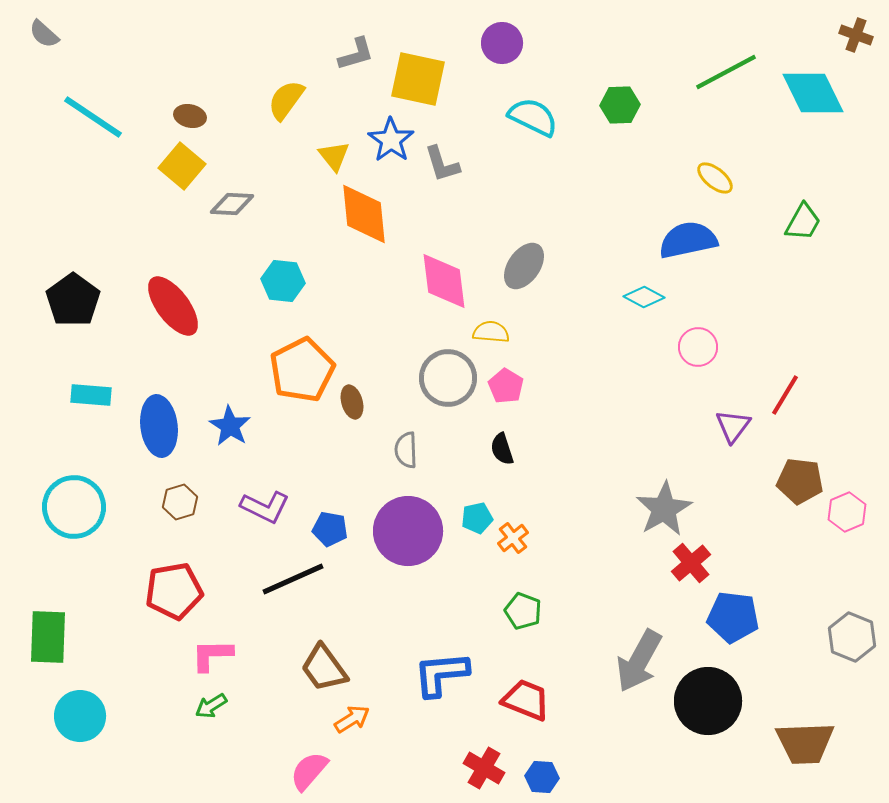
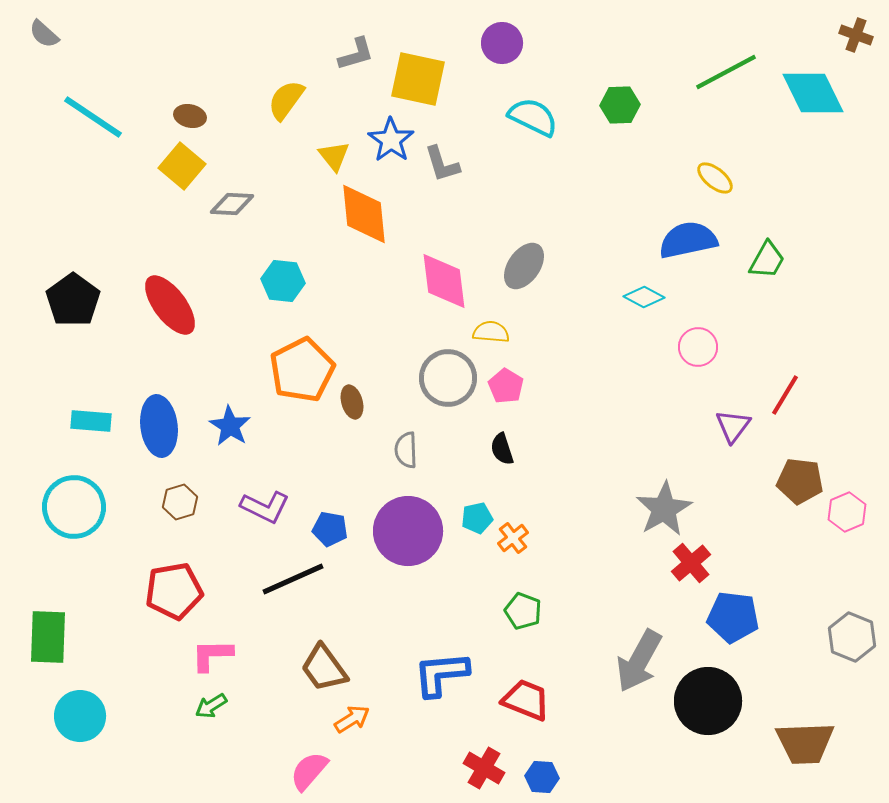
green trapezoid at (803, 222): moved 36 px left, 38 px down
red ellipse at (173, 306): moved 3 px left, 1 px up
cyan rectangle at (91, 395): moved 26 px down
